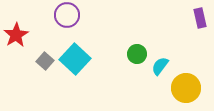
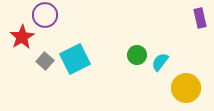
purple circle: moved 22 px left
red star: moved 6 px right, 2 px down
green circle: moved 1 px down
cyan square: rotated 20 degrees clockwise
cyan semicircle: moved 4 px up
